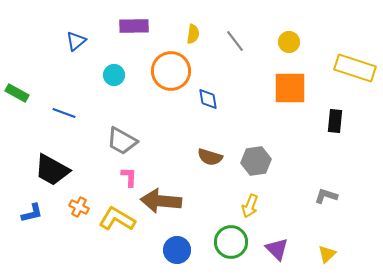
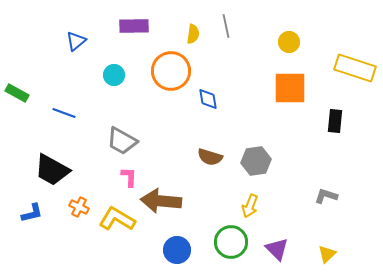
gray line: moved 9 px left, 15 px up; rotated 25 degrees clockwise
